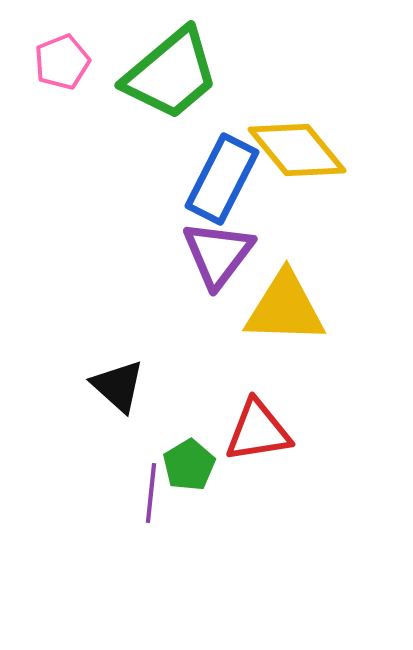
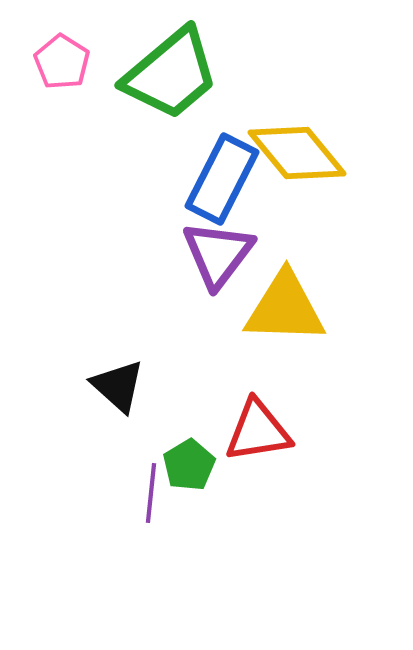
pink pentagon: rotated 18 degrees counterclockwise
yellow diamond: moved 3 px down
